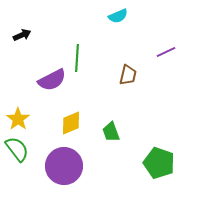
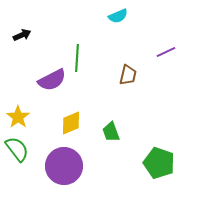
yellow star: moved 2 px up
